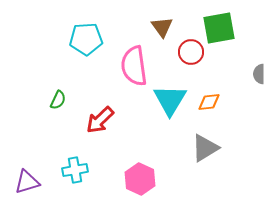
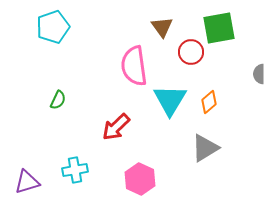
cyan pentagon: moved 33 px left, 12 px up; rotated 16 degrees counterclockwise
orange diamond: rotated 35 degrees counterclockwise
red arrow: moved 16 px right, 7 px down
